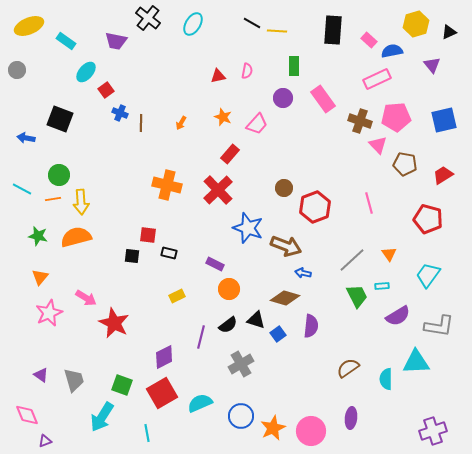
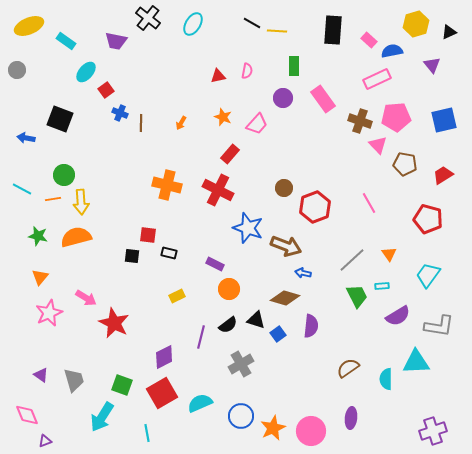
green circle at (59, 175): moved 5 px right
red cross at (218, 190): rotated 20 degrees counterclockwise
pink line at (369, 203): rotated 15 degrees counterclockwise
